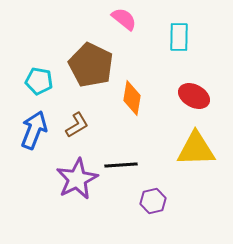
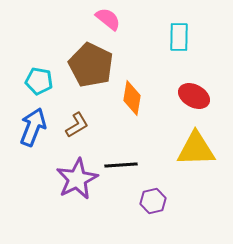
pink semicircle: moved 16 px left
blue arrow: moved 1 px left, 3 px up
